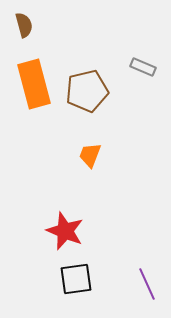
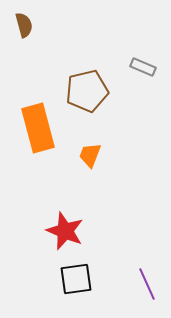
orange rectangle: moved 4 px right, 44 px down
